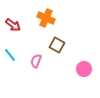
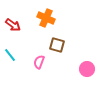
brown square: rotated 14 degrees counterclockwise
pink semicircle: moved 3 px right, 1 px down
pink circle: moved 3 px right
